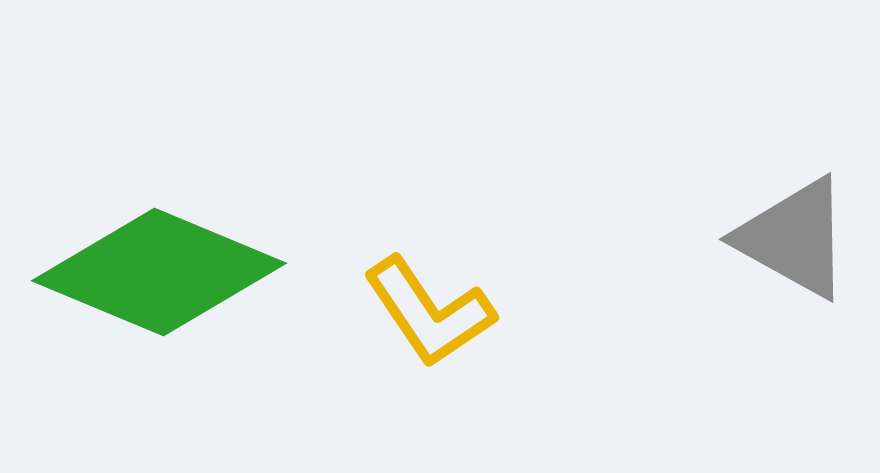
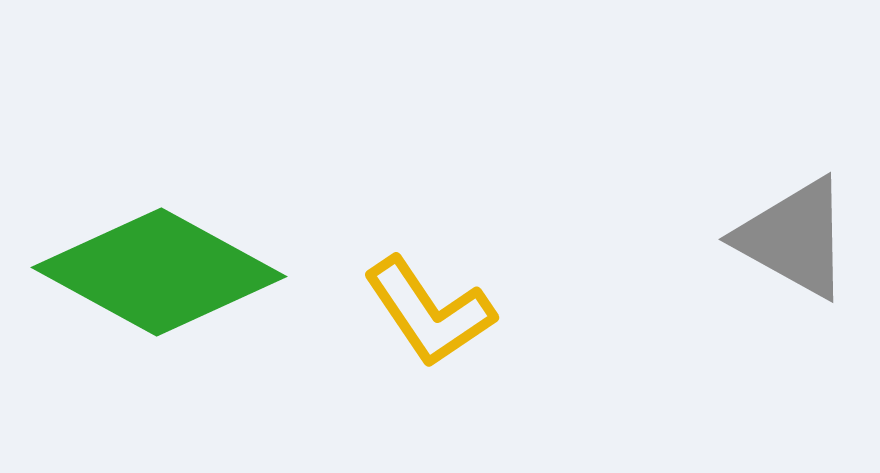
green diamond: rotated 6 degrees clockwise
